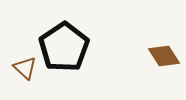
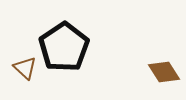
brown diamond: moved 16 px down
